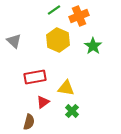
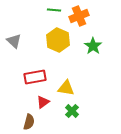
green line: rotated 40 degrees clockwise
